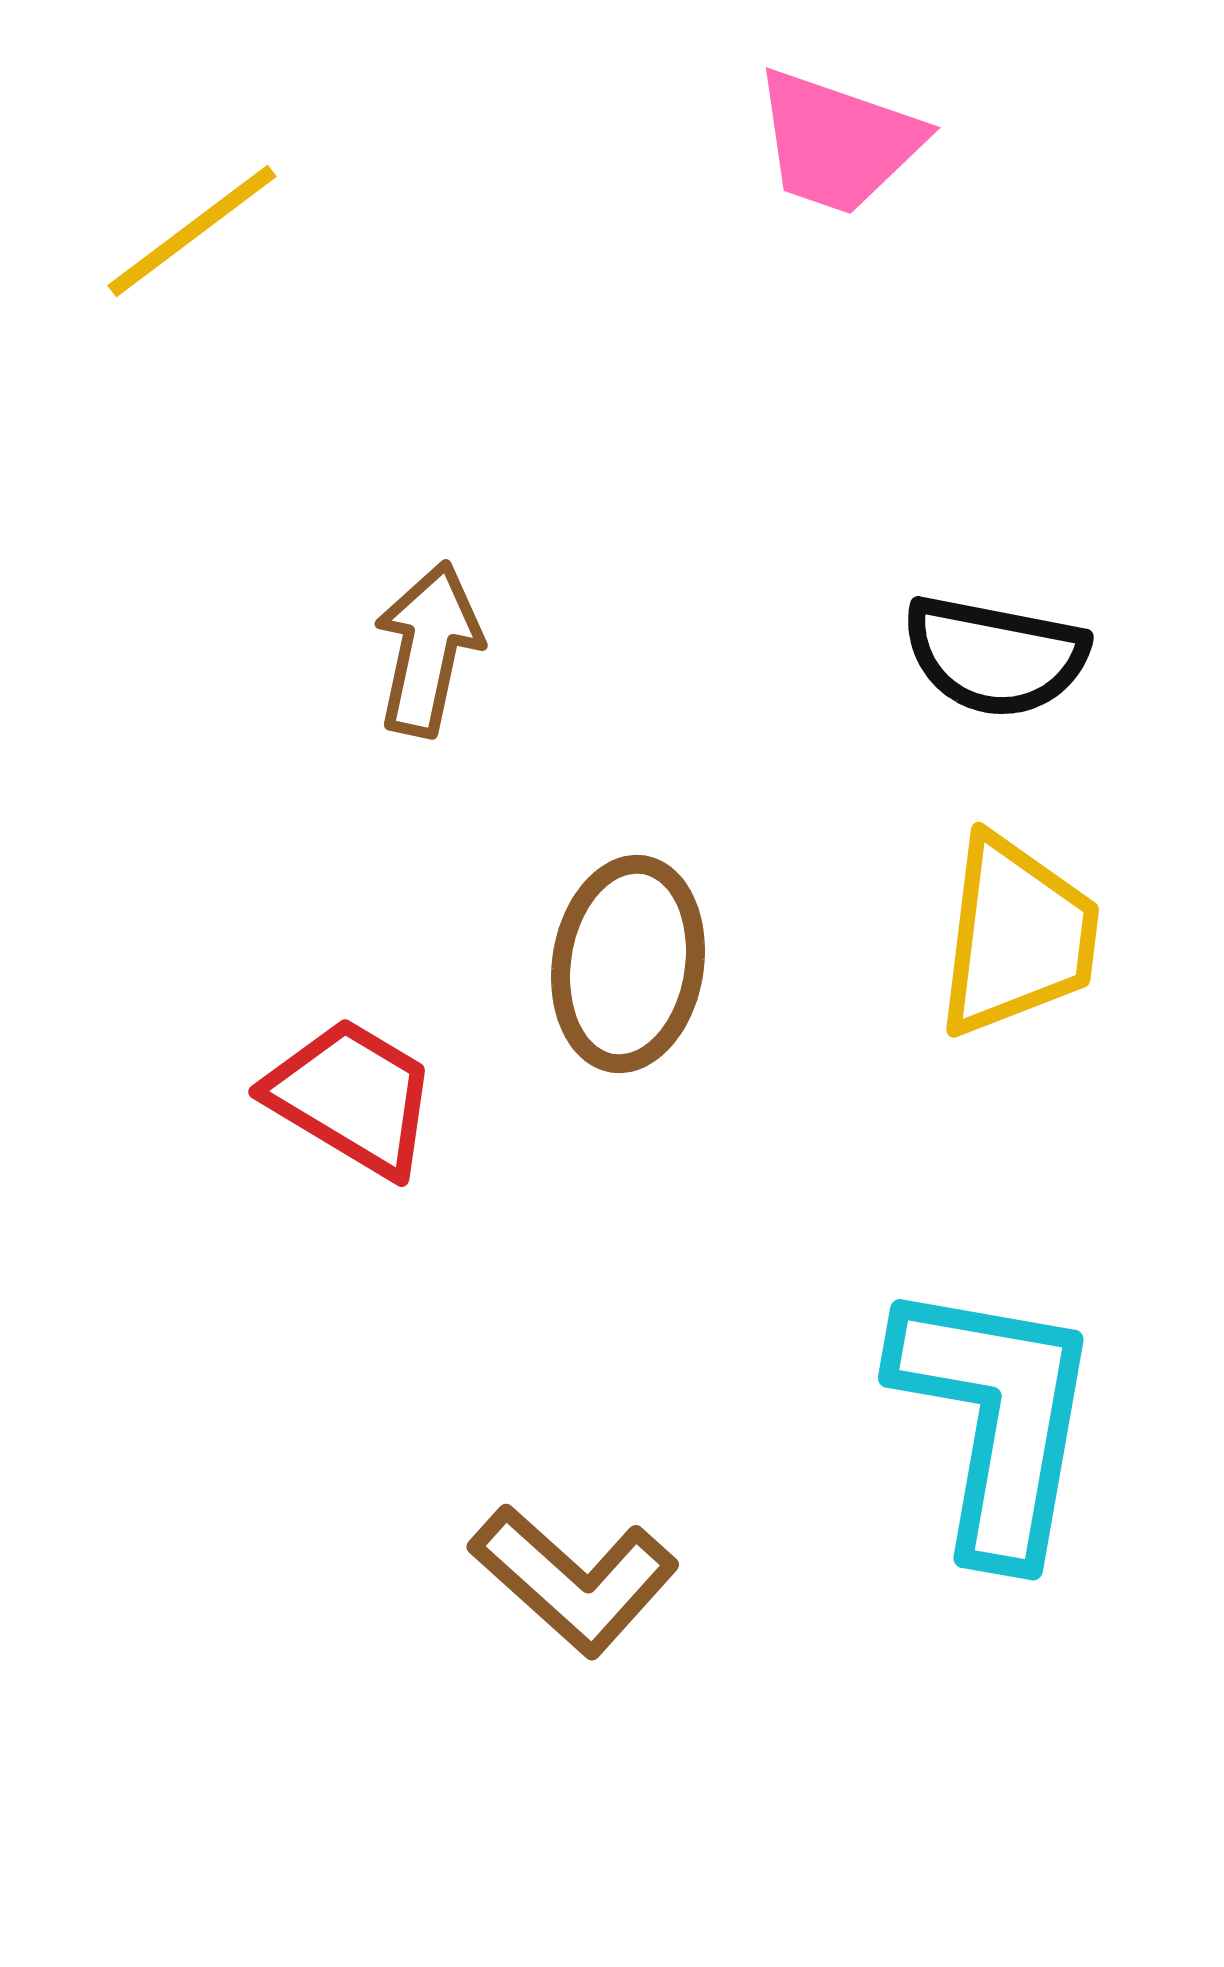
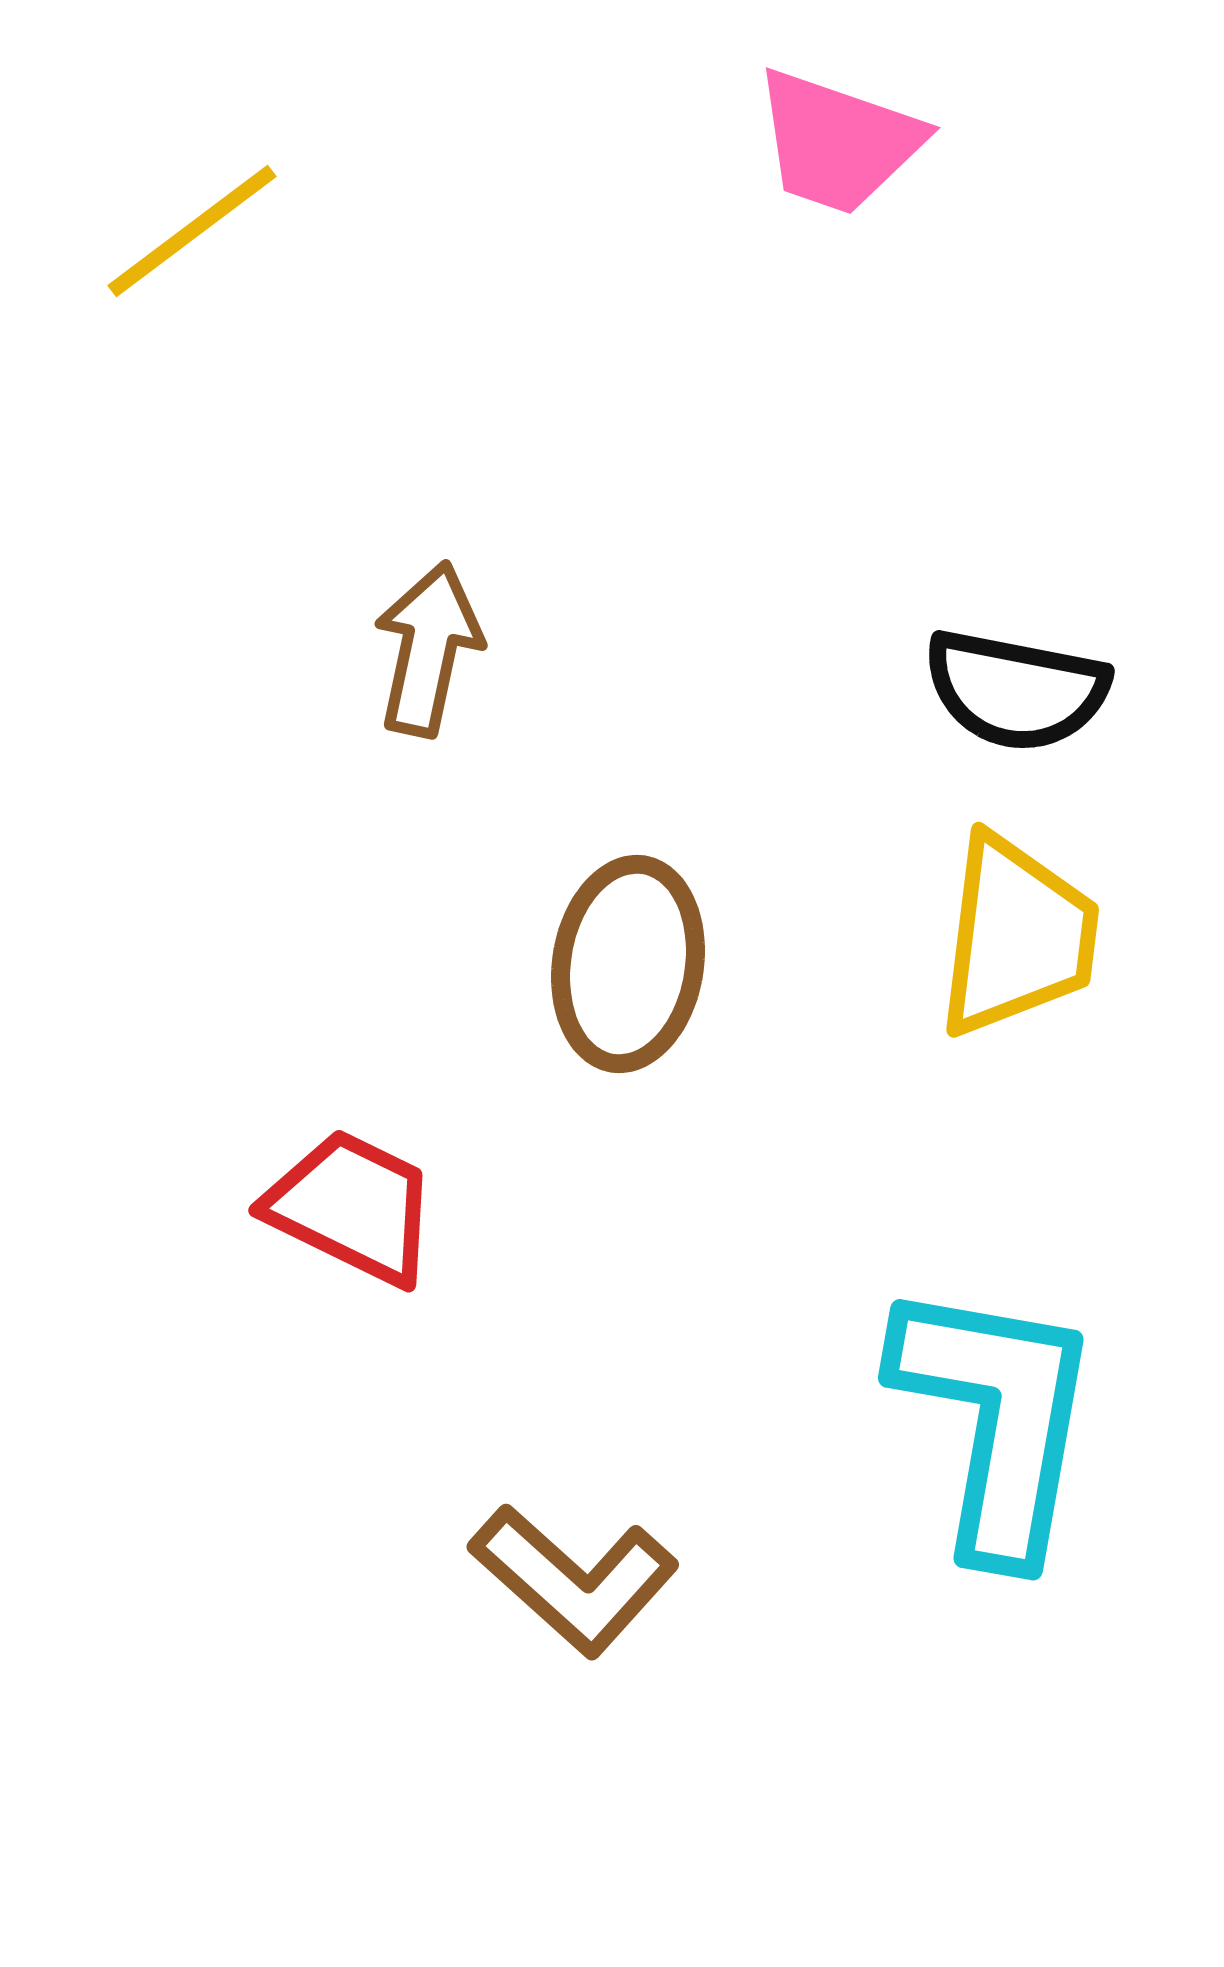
black semicircle: moved 21 px right, 34 px down
red trapezoid: moved 110 px down; rotated 5 degrees counterclockwise
